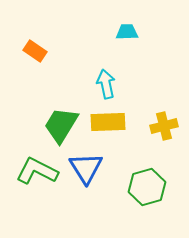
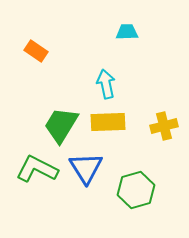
orange rectangle: moved 1 px right
green L-shape: moved 2 px up
green hexagon: moved 11 px left, 3 px down
